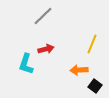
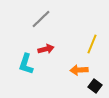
gray line: moved 2 px left, 3 px down
